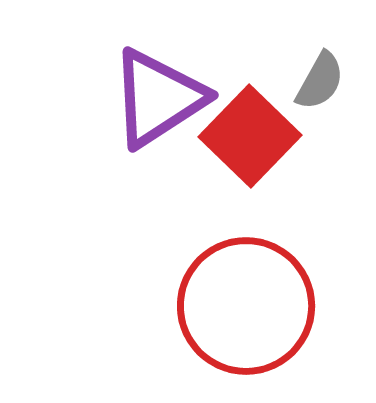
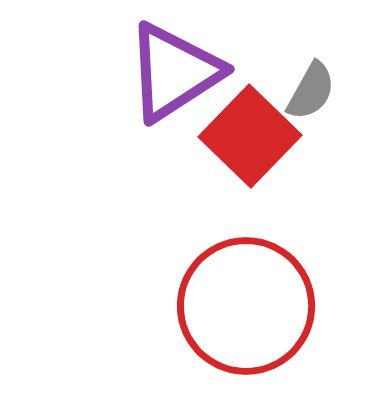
gray semicircle: moved 9 px left, 10 px down
purple triangle: moved 16 px right, 26 px up
